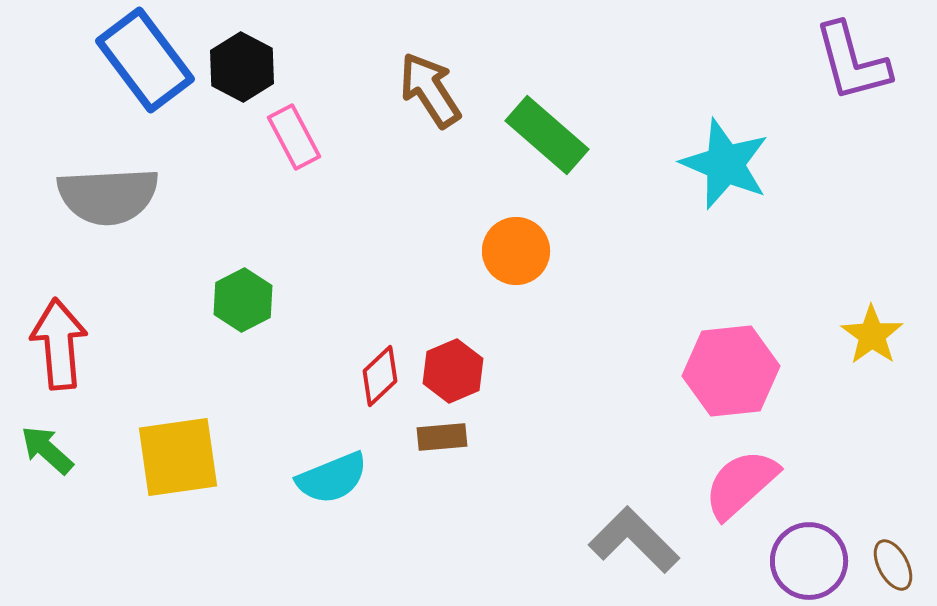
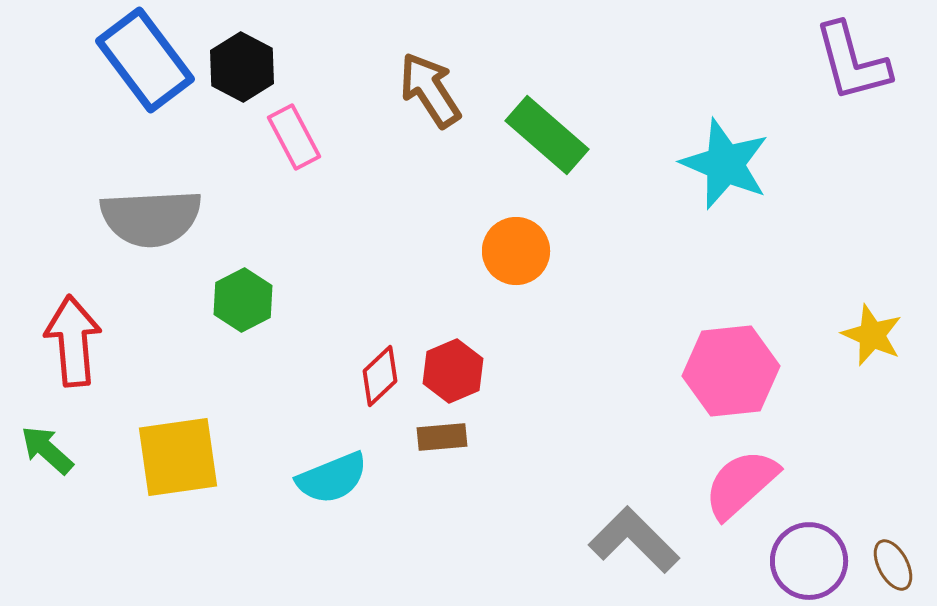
gray semicircle: moved 43 px right, 22 px down
yellow star: rotated 12 degrees counterclockwise
red arrow: moved 14 px right, 3 px up
